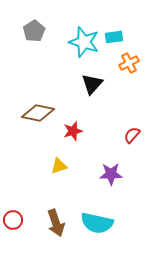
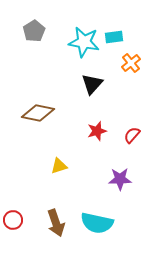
cyan star: rotated 8 degrees counterclockwise
orange cross: moved 2 px right; rotated 12 degrees counterclockwise
red star: moved 24 px right
purple star: moved 9 px right, 5 px down
